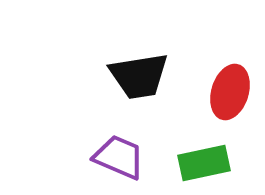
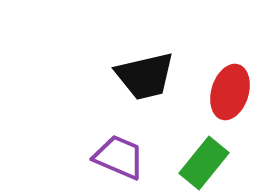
black trapezoid: moved 6 px right; rotated 4 degrees counterclockwise
green rectangle: rotated 39 degrees counterclockwise
